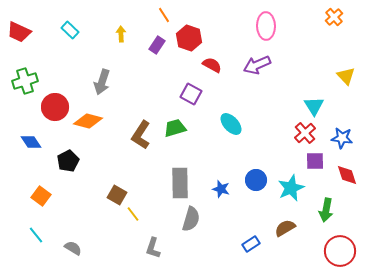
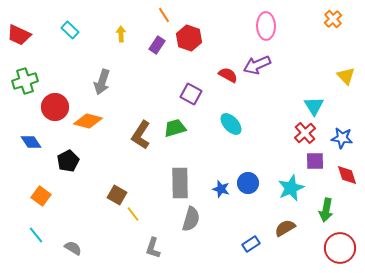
orange cross at (334, 17): moved 1 px left, 2 px down
red trapezoid at (19, 32): moved 3 px down
red semicircle at (212, 65): moved 16 px right, 10 px down
blue circle at (256, 180): moved 8 px left, 3 px down
red circle at (340, 251): moved 3 px up
